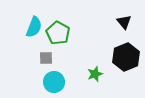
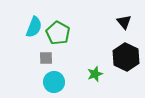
black hexagon: rotated 12 degrees counterclockwise
